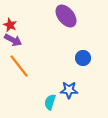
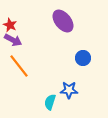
purple ellipse: moved 3 px left, 5 px down
